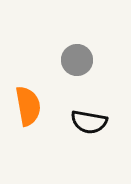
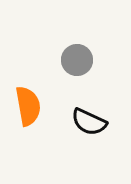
black semicircle: rotated 15 degrees clockwise
